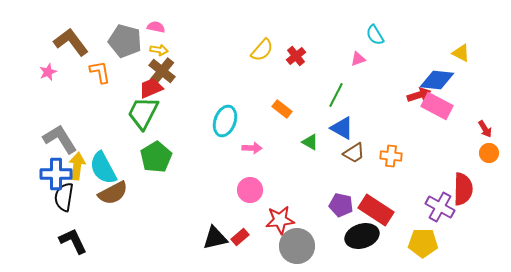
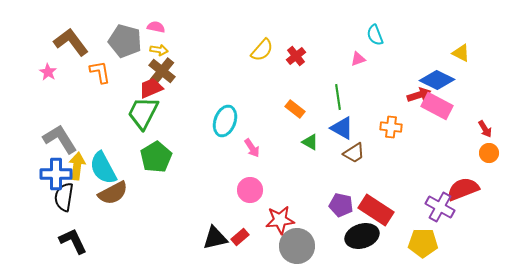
cyan semicircle at (375, 35): rotated 10 degrees clockwise
pink star at (48, 72): rotated 18 degrees counterclockwise
blue diamond at (437, 80): rotated 20 degrees clockwise
green line at (336, 95): moved 2 px right, 2 px down; rotated 35 degrees counterclockwise
orange rectangle at (282, 109): moved 13 px right
pink arrow at (252, 148): rotated 54 degrees clockwise
orange cross at (391, 156): moved 29 px up
red semicircle at (463, 189): rotated 112 degrees counterclockwise
